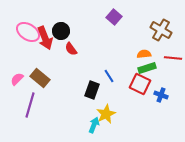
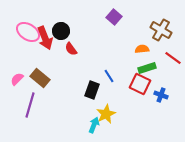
orange semicircle: moved 2 px left, 5 px up
red line: rotated 30 degrees clockwise
